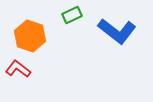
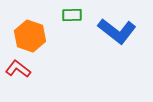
green rectangle: rotated 24 degrees clockwise
